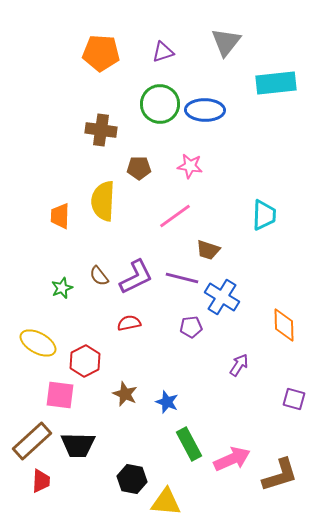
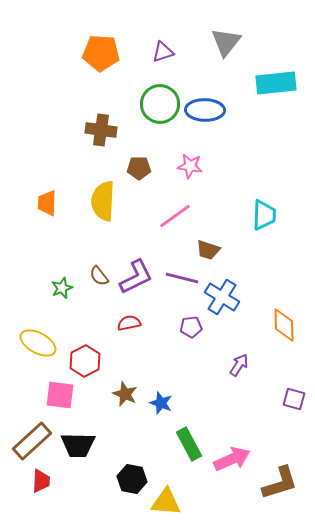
orange trapezoid: moved 13 px left, 13 px up
blue star: moved 6 px left, 1 px down
brown L-shape: moved 8 px down
